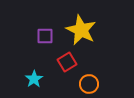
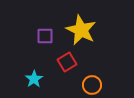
orange circle: moved 3 px right, 1 px down
